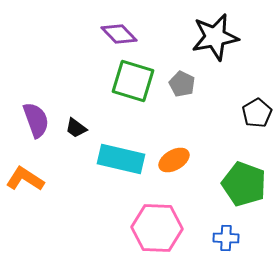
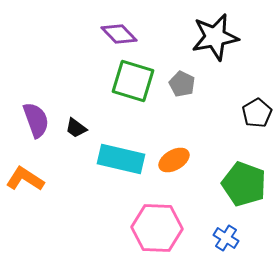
blue cross: rotated 30 degrees clockwise
